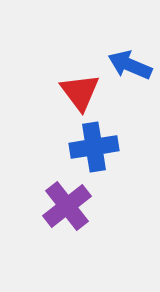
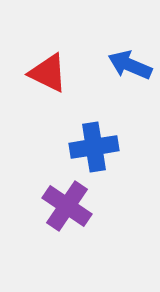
red triangle: moved 32 px left, 19 px up; rotated 27 degrees counterclockwise
purple cross: rotated 18 degrees counterclockwise
